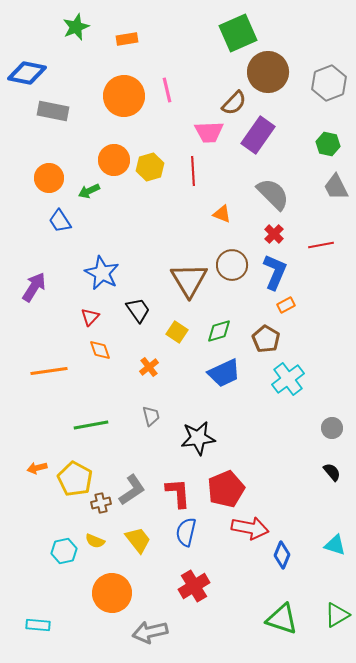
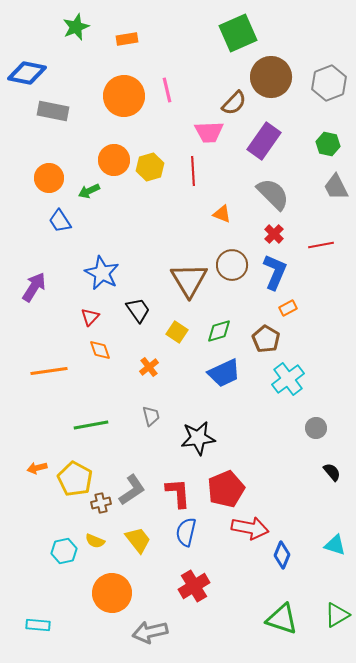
brown circle at (268, 72): moved 3 px right, 5 px down
purple rectangle at (258, 135): moved 6 px right, 6 px down
orange rectangle at (286, 305): moved 2 px right, 3 px down
gray circle at (332, 428): moved 16 px left
